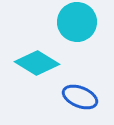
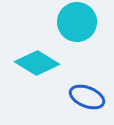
blue ellipse: moved 7 px right
